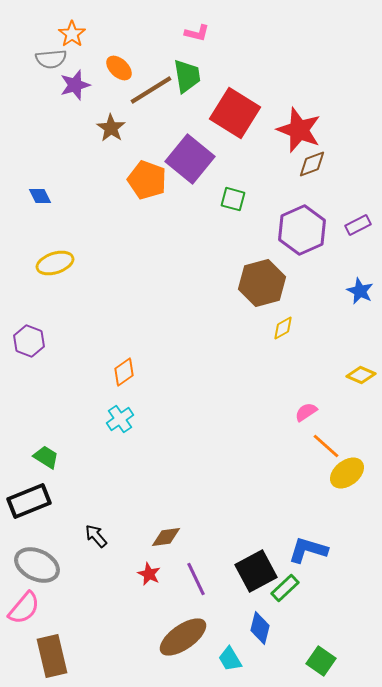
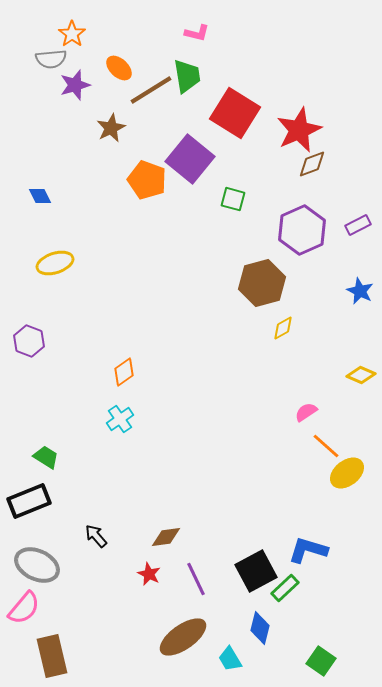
brown star at (111, 128): rotated 12 degrees clockwise
red star at (299, 130): rotated 27 degrees clockwise
